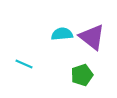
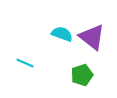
cyan semicircle: rotated 25 degrees clockwise
cyan line: moved 1 px right, 1 px up
